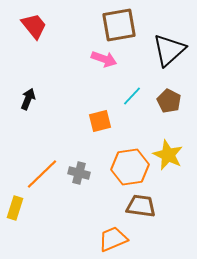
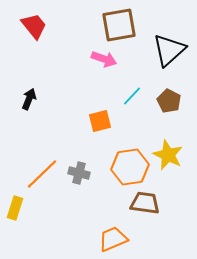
black arrow: moved 1 px right
brown trapezoid: moved 4 px right, 3 px up
